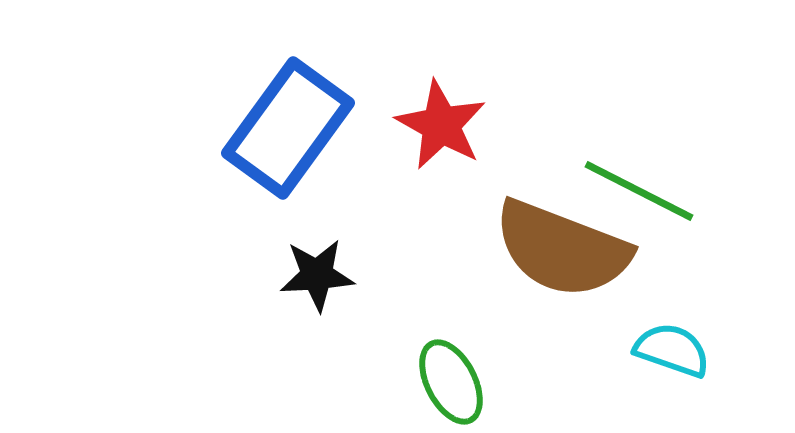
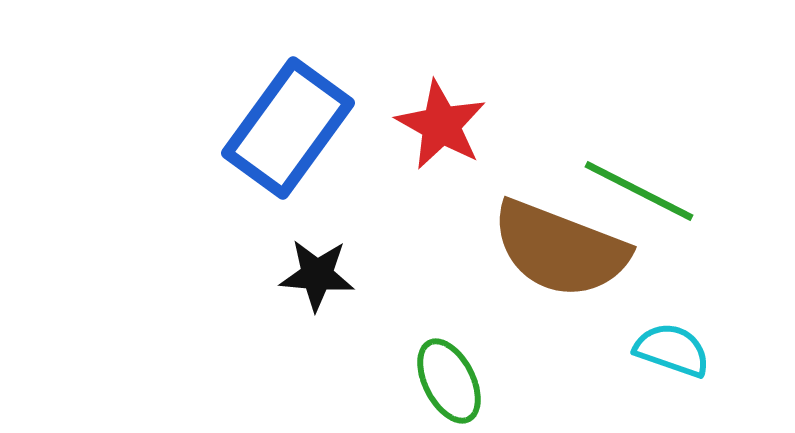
brown semicircle: moved 2 px left
black star: rotated 8 degrees clockwise
green ellipse: moved 2 px left, 1 px up
